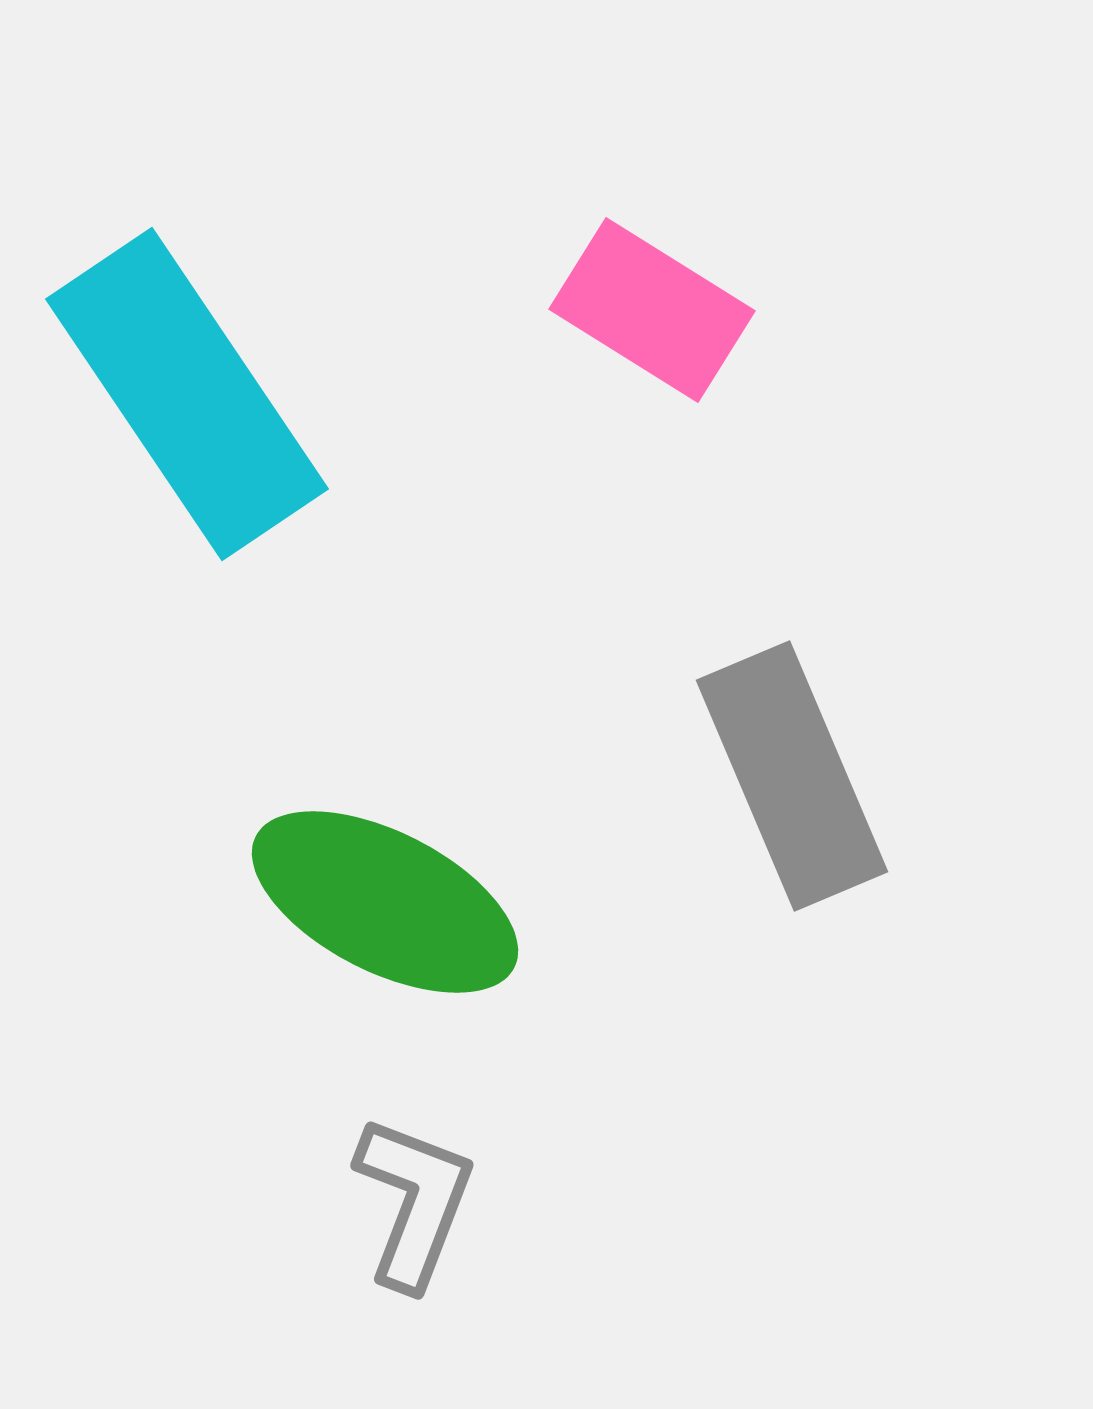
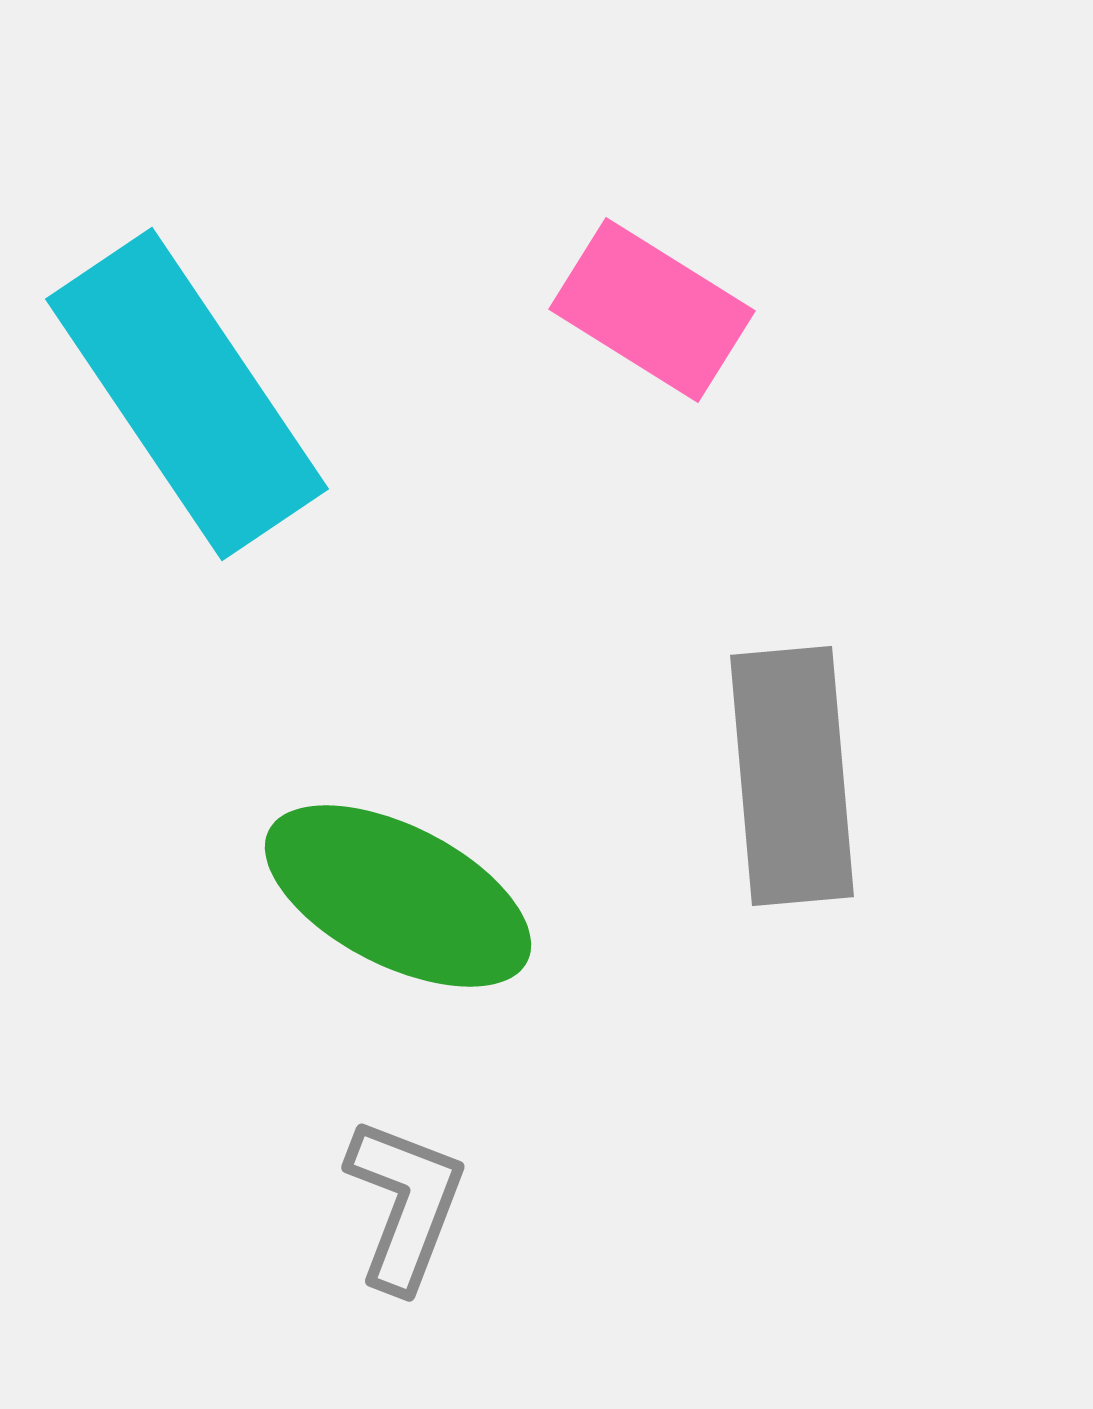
gray rectangle: rotated 18 degrees clockwise
green ellipse: moved 13 px right, 6 px up
gray L-shape: moved 9 px left, 2 px down
